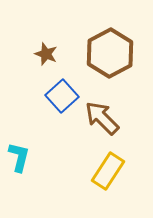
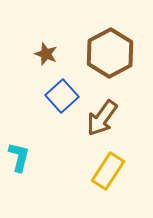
brown arrow: rotated 99 degrees counterclockwise
